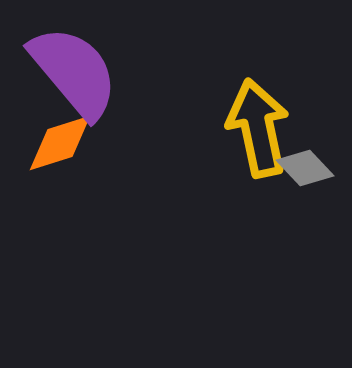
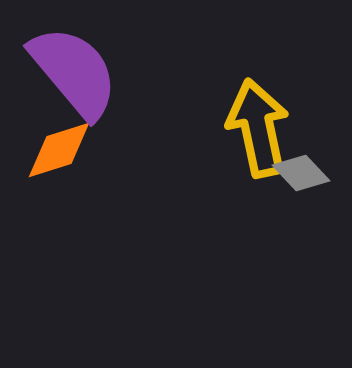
orange diamond: moved 1 px left, 7 px down
gray diamond: moved 4 px left, 5 px down
